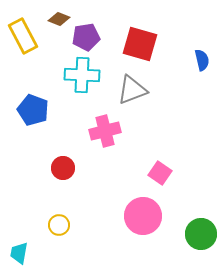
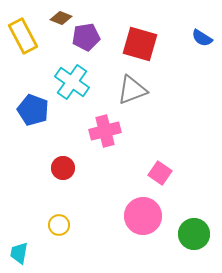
brown diamond: moved 2 px right, 1 px up
blue semicircle: moved 22 px up; rotated 135 degrees clockwise
cyan cross: moved 10 px left, 7 px down; rotated 32 degrees clockwise
green circle: moved 7 px left
